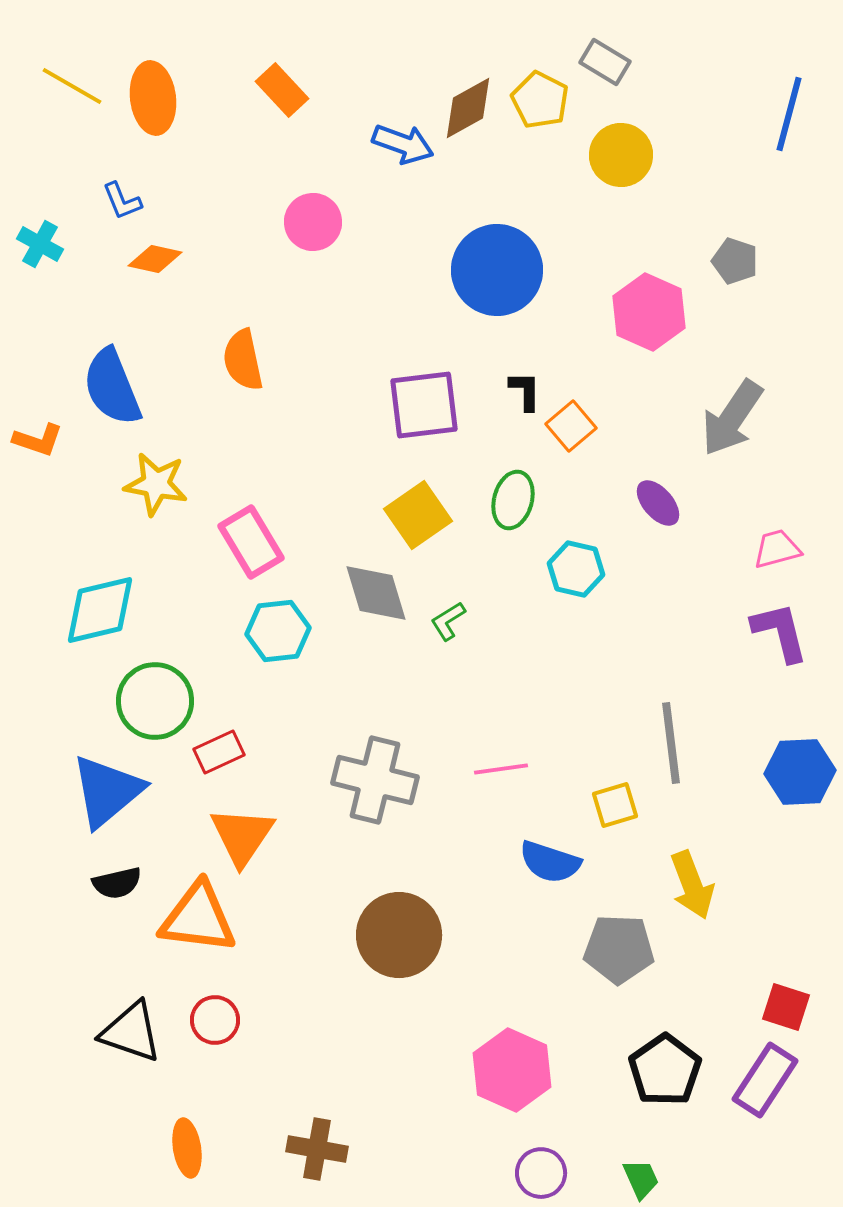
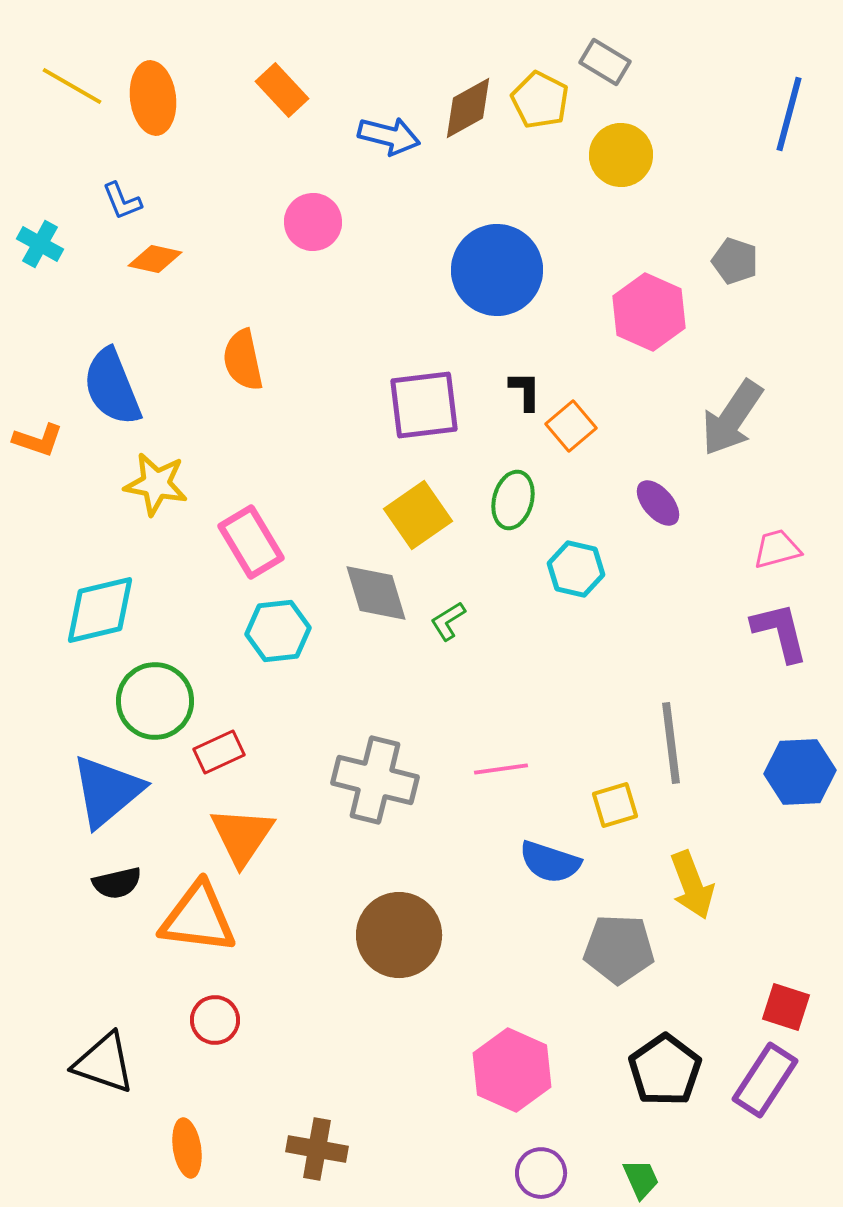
blue arrow at (403, 144): moved 14 px left, 8 px up; rotated 6 degrees counterclockwise
black triangle at (131, 1032): moved 27 px left, 31 px down
